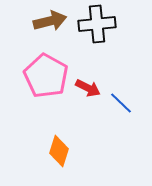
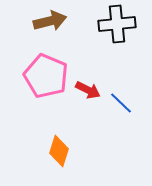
black cross: moved 20 px right
pink pentagon: rotated 6 degrees counterclockwise
red arrow: moved 2 px down
